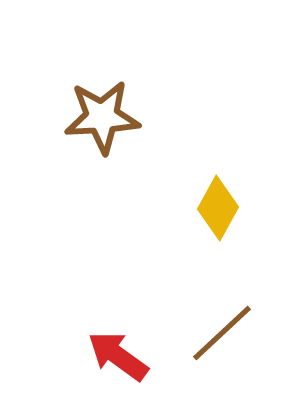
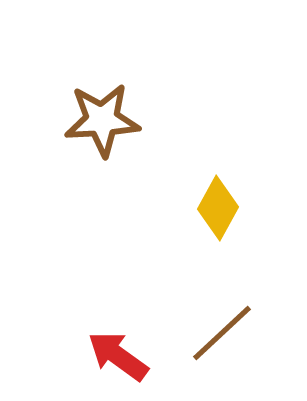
brown star: moved 3 px down
